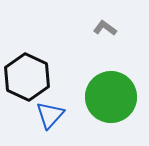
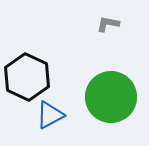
gray L-shape: moved 3 px right, 4 px up; rotated 25 degrees counterclockwise
blue triangle: rotated 20 degrees clockwise
